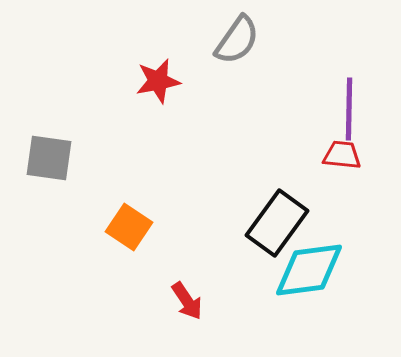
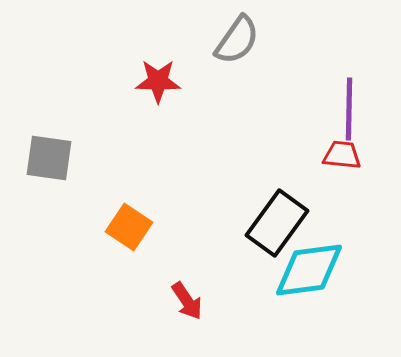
red star: rotated 12 degrees clockwise
